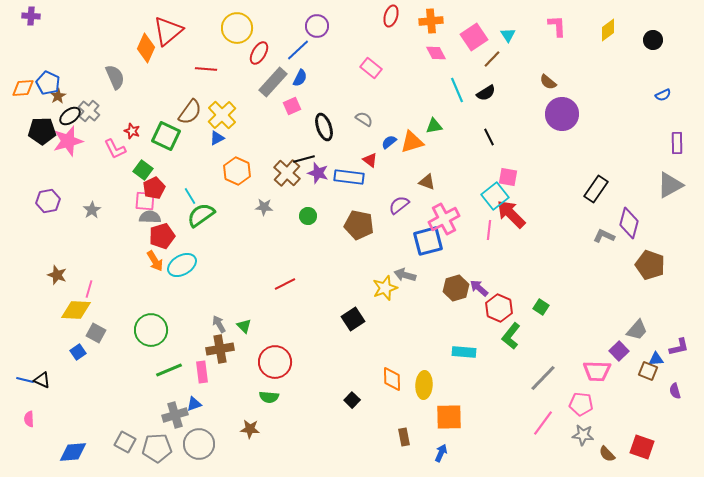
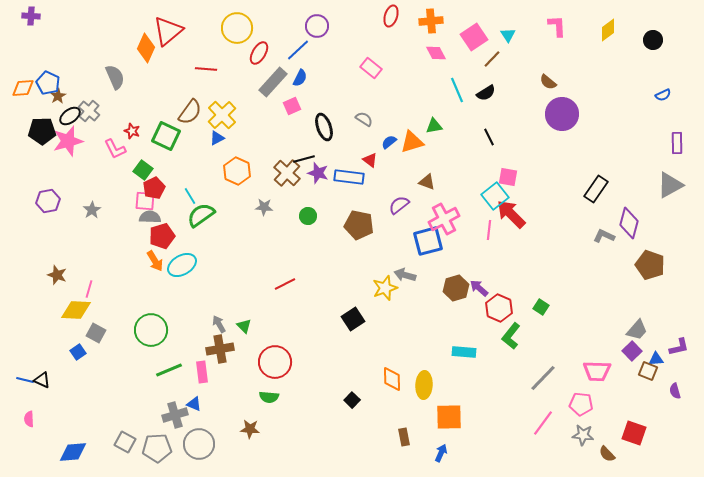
purple square at (619, 351): moved 13 px right
blue triangle at (194, 404): rotated 42 degrees clockwise
red square at (642, 447): moved 8 px left, 14 px up
